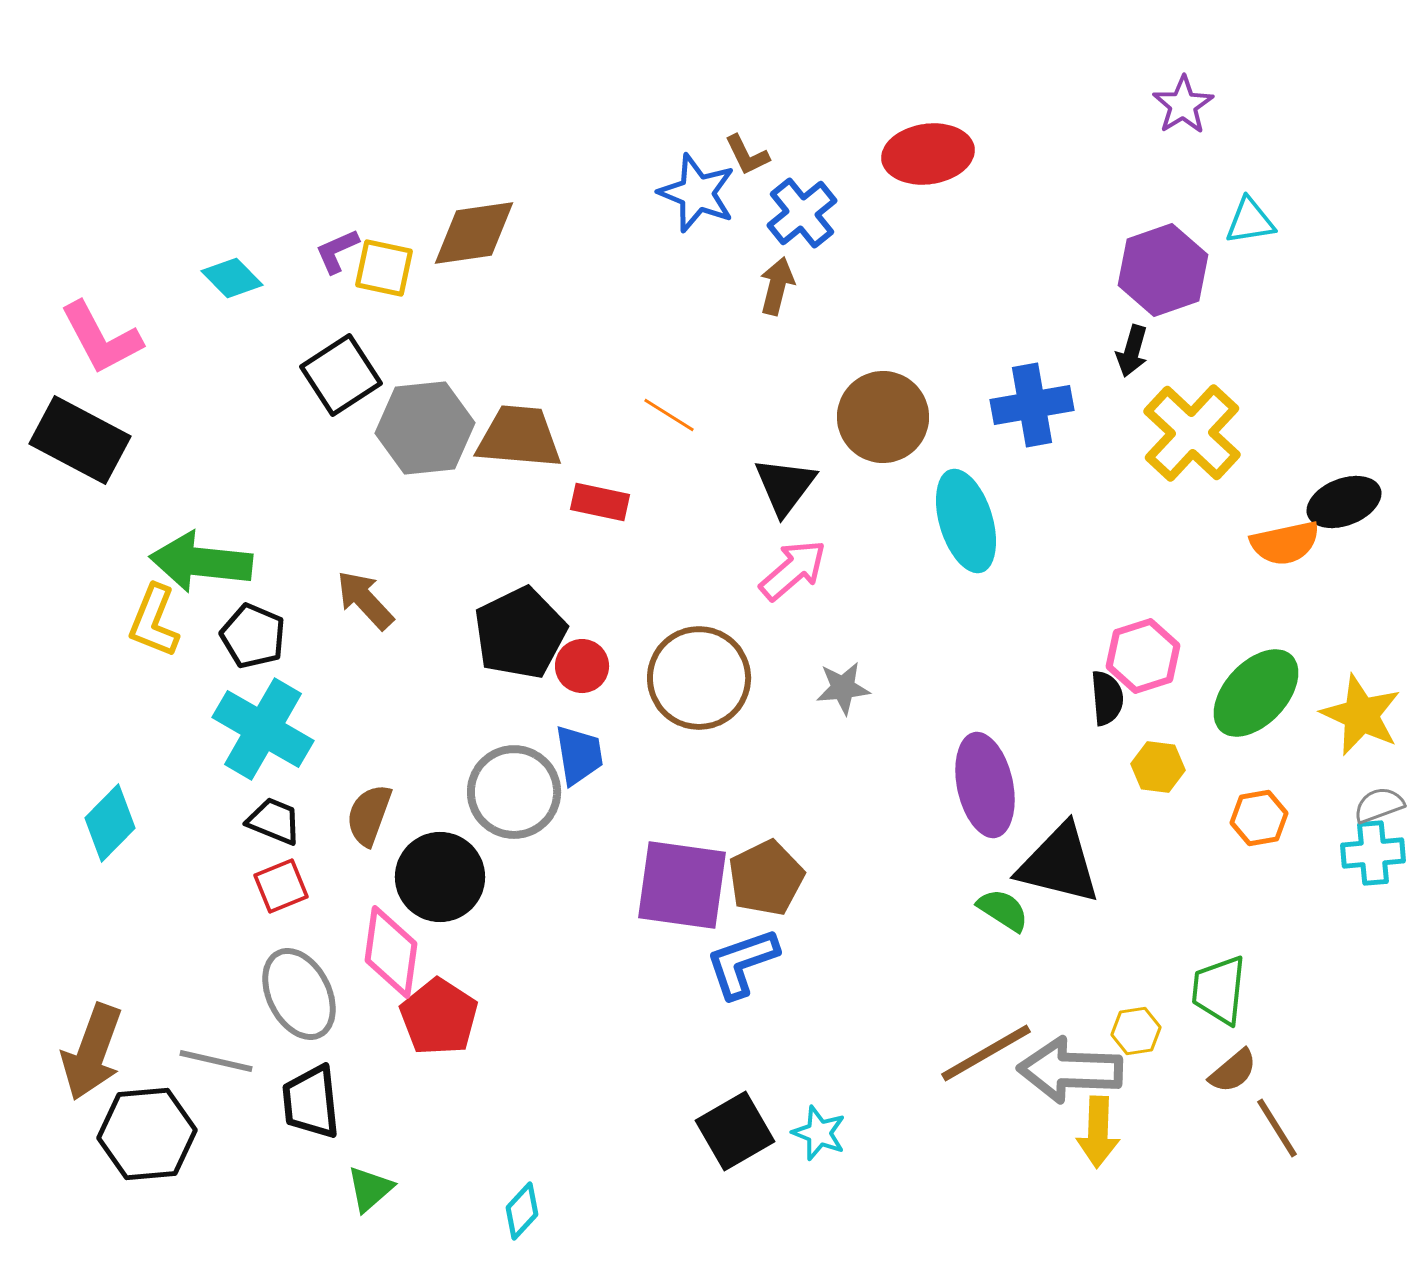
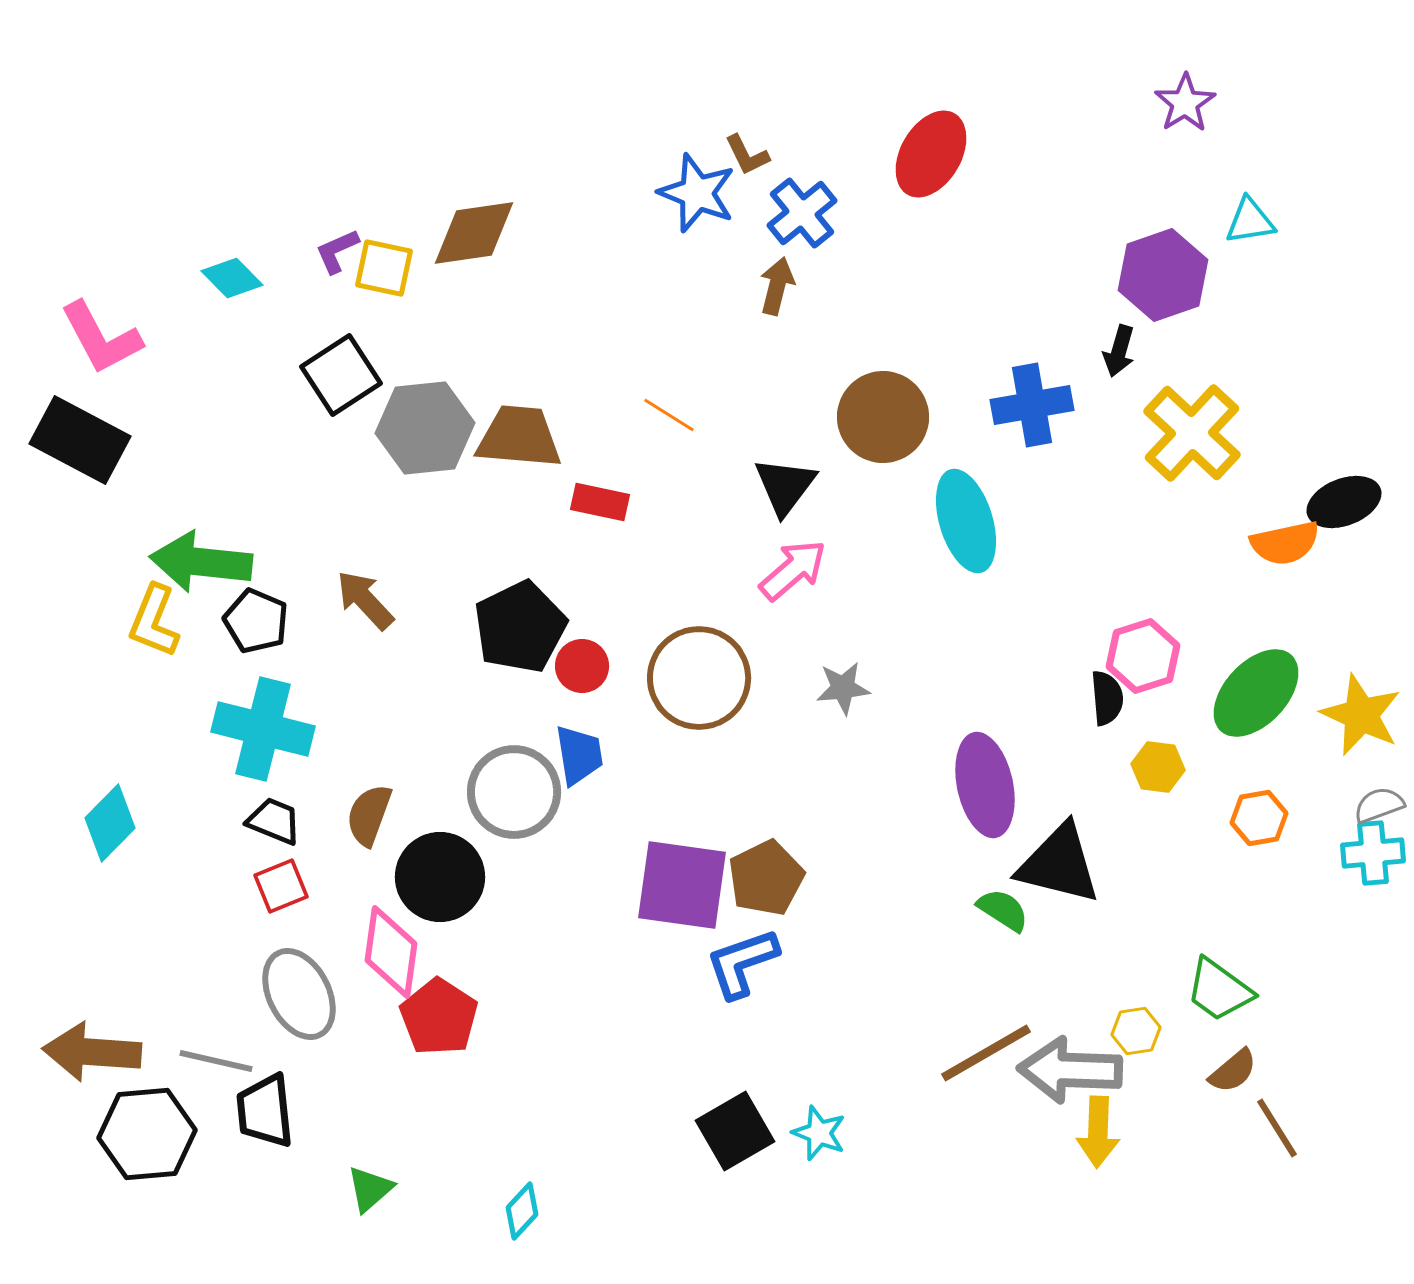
purple star at (1183, 105): moved 2 px right, 2 px up
red ellipse at (928, 154): moved 3 px right; rotated 52 degrees counterclockwise
purple hexagon at (1163, 270): moved 5 px down
black arrow at (1132, 351): moved 13 px left
black pentagon at (520, 633): moved 6 px up
black pentagon at (253, 636): moved 3 px right, 15 px up
cyan cross at (263, 729): rotated 16 degrees counterclockwise
green trapezoid at (1219, 990): rotated 60 degrees counterclockwise
brown arrow at (92, 1052): rotated 74 degrees clockwise
black trapezoid at (311, 1102): moved 46 px left, 9 px down
